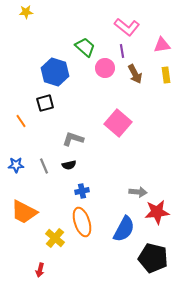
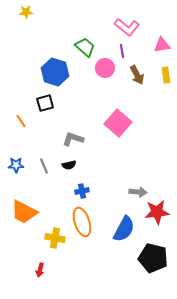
brown arrow: moved 2 px right, 1 px down
yellow cross: rotated 30 degrees counterclockwise
